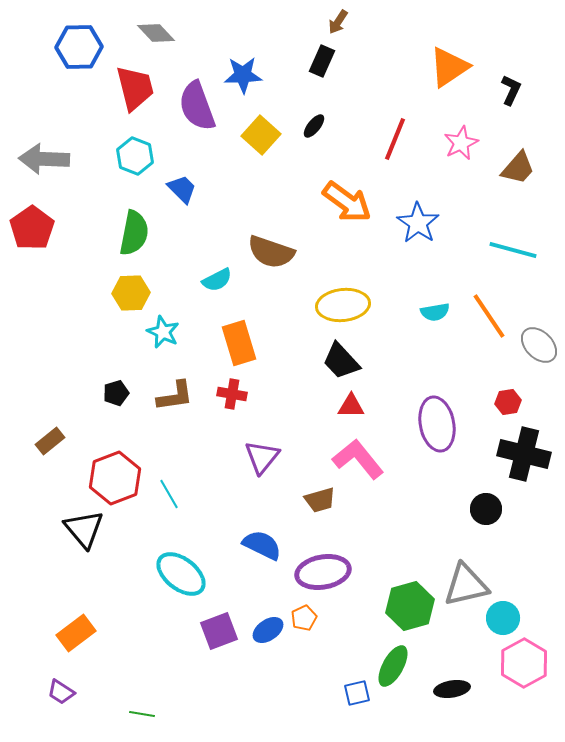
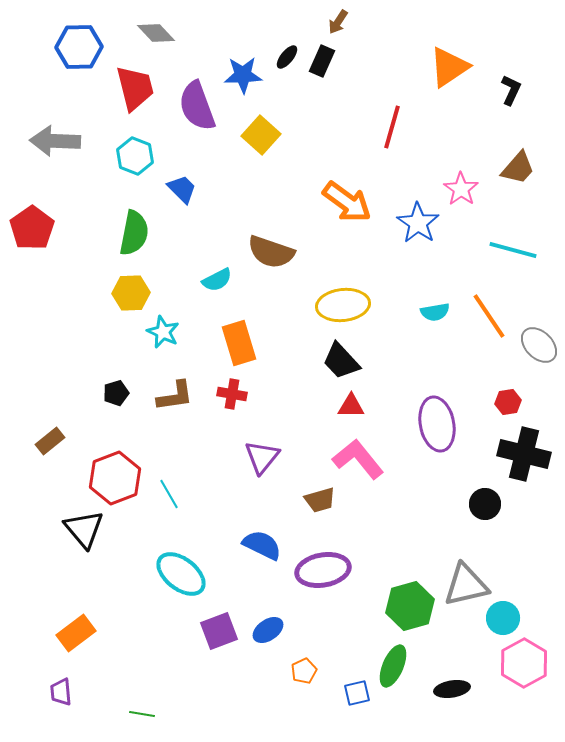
black ellipse at (314, 126): moved 27 px left, 69 px up
red line at (395, 139): moved 3 px left, 12 px up; rotated 6 degrees counterclockwise
pink star at (461, 143): moved 46 px down; rotated 12 degrees counterclockwise
gray arrow at (44, 159): moved 11 px right, 18 px up
black circle at (486, 509): moved 1 px left, 5 px up
purple ellipse at (323, 572): moved 2 px up
orange pentagon at (304, 618): moved 53 px down
green ellipse at (393, 666): rotated 6 degrees counterclockwise
purple trapezoid at (61, 692): rotated 52 degrees clockwise
